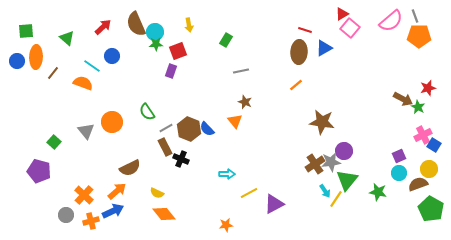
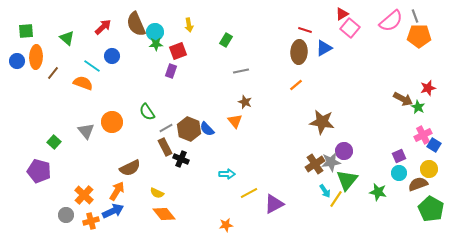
orange arrow at (117, 191): rotated 18 degrees counterclockwise
